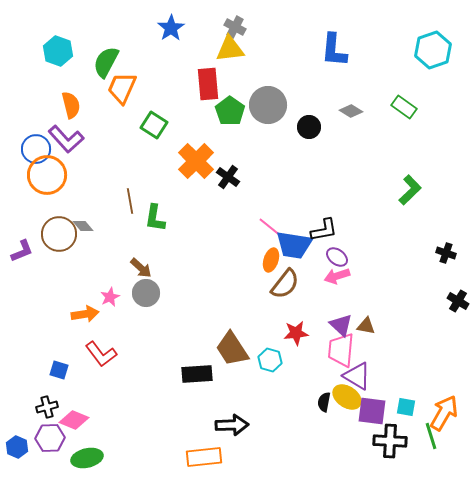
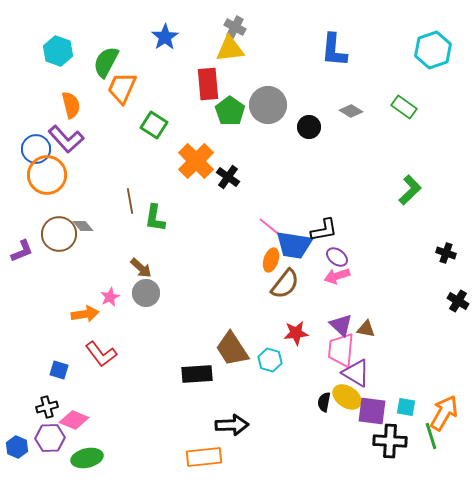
blue star at (171, 28): moved 6 px left, 9 px down
brown triangle at (366, 326): moved 3 px down
purple triangle at (357, 376): moved 1 px left, 3 px up
